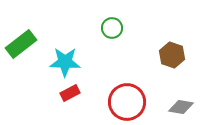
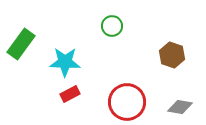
green circle: moved 2 px up
green rectangle: rotated 16 degrees counterclockwise
red rectangle: moved 1 px down
gray diamond: moved 1 px left
